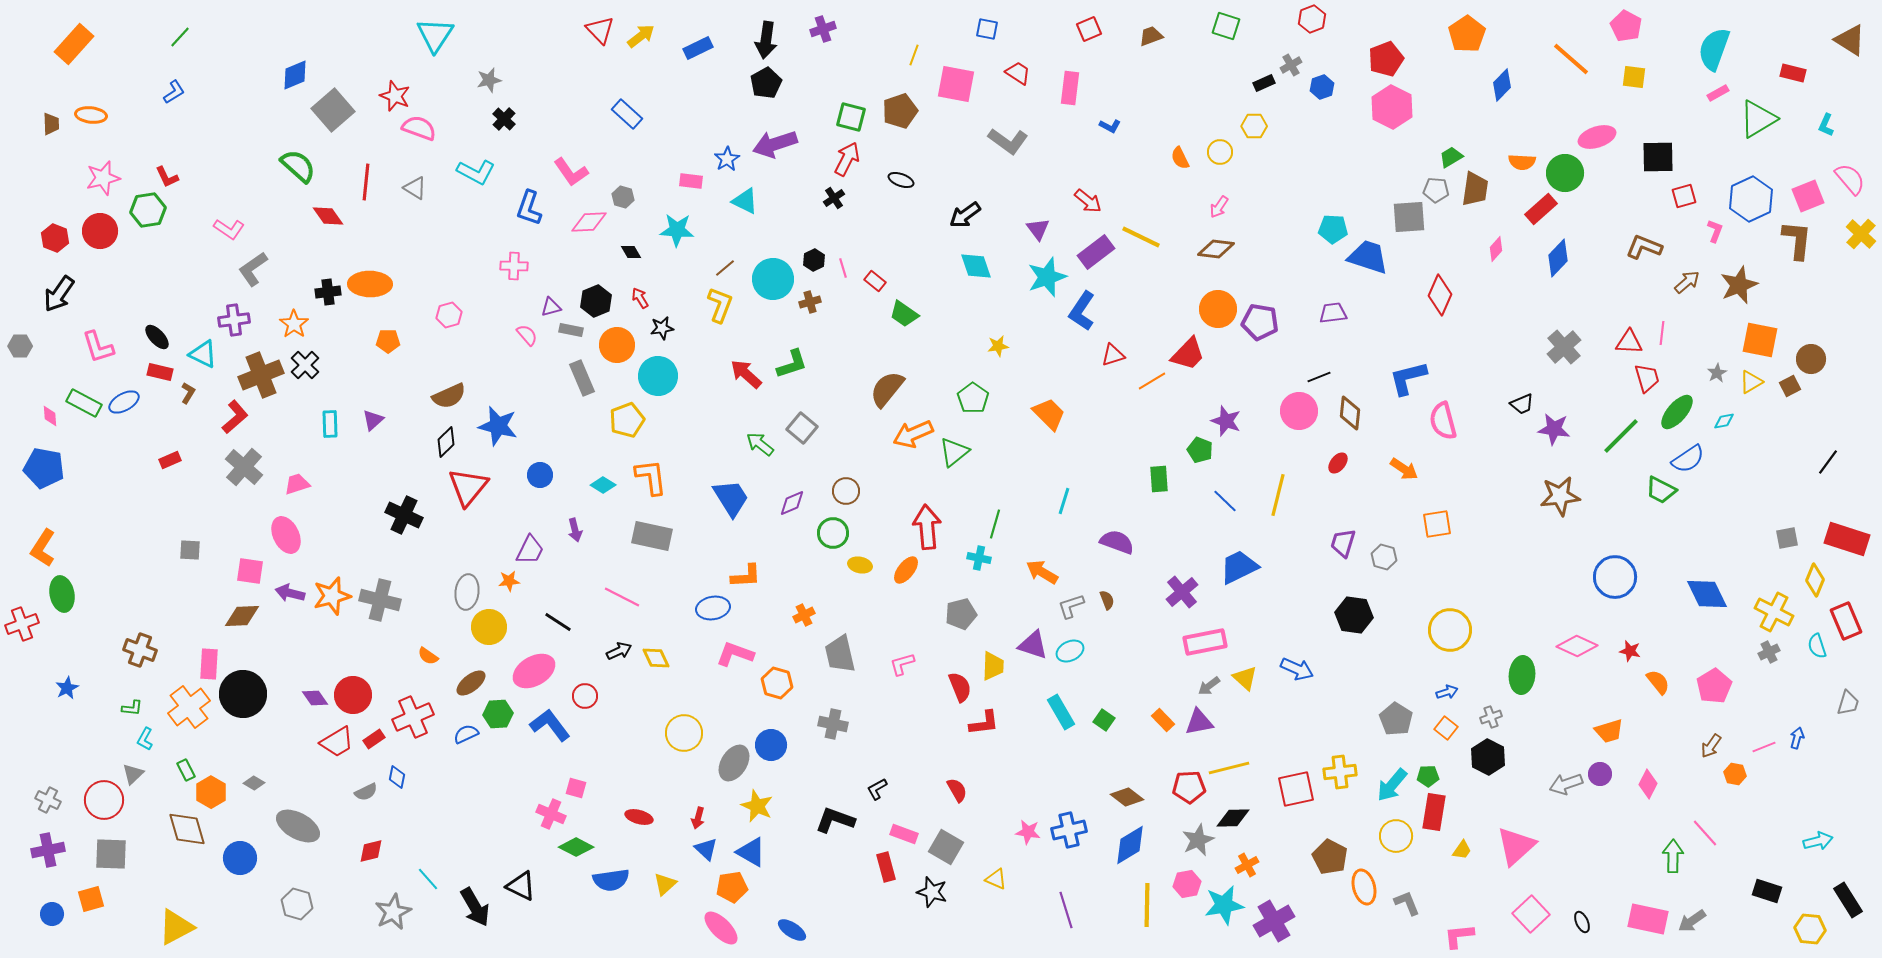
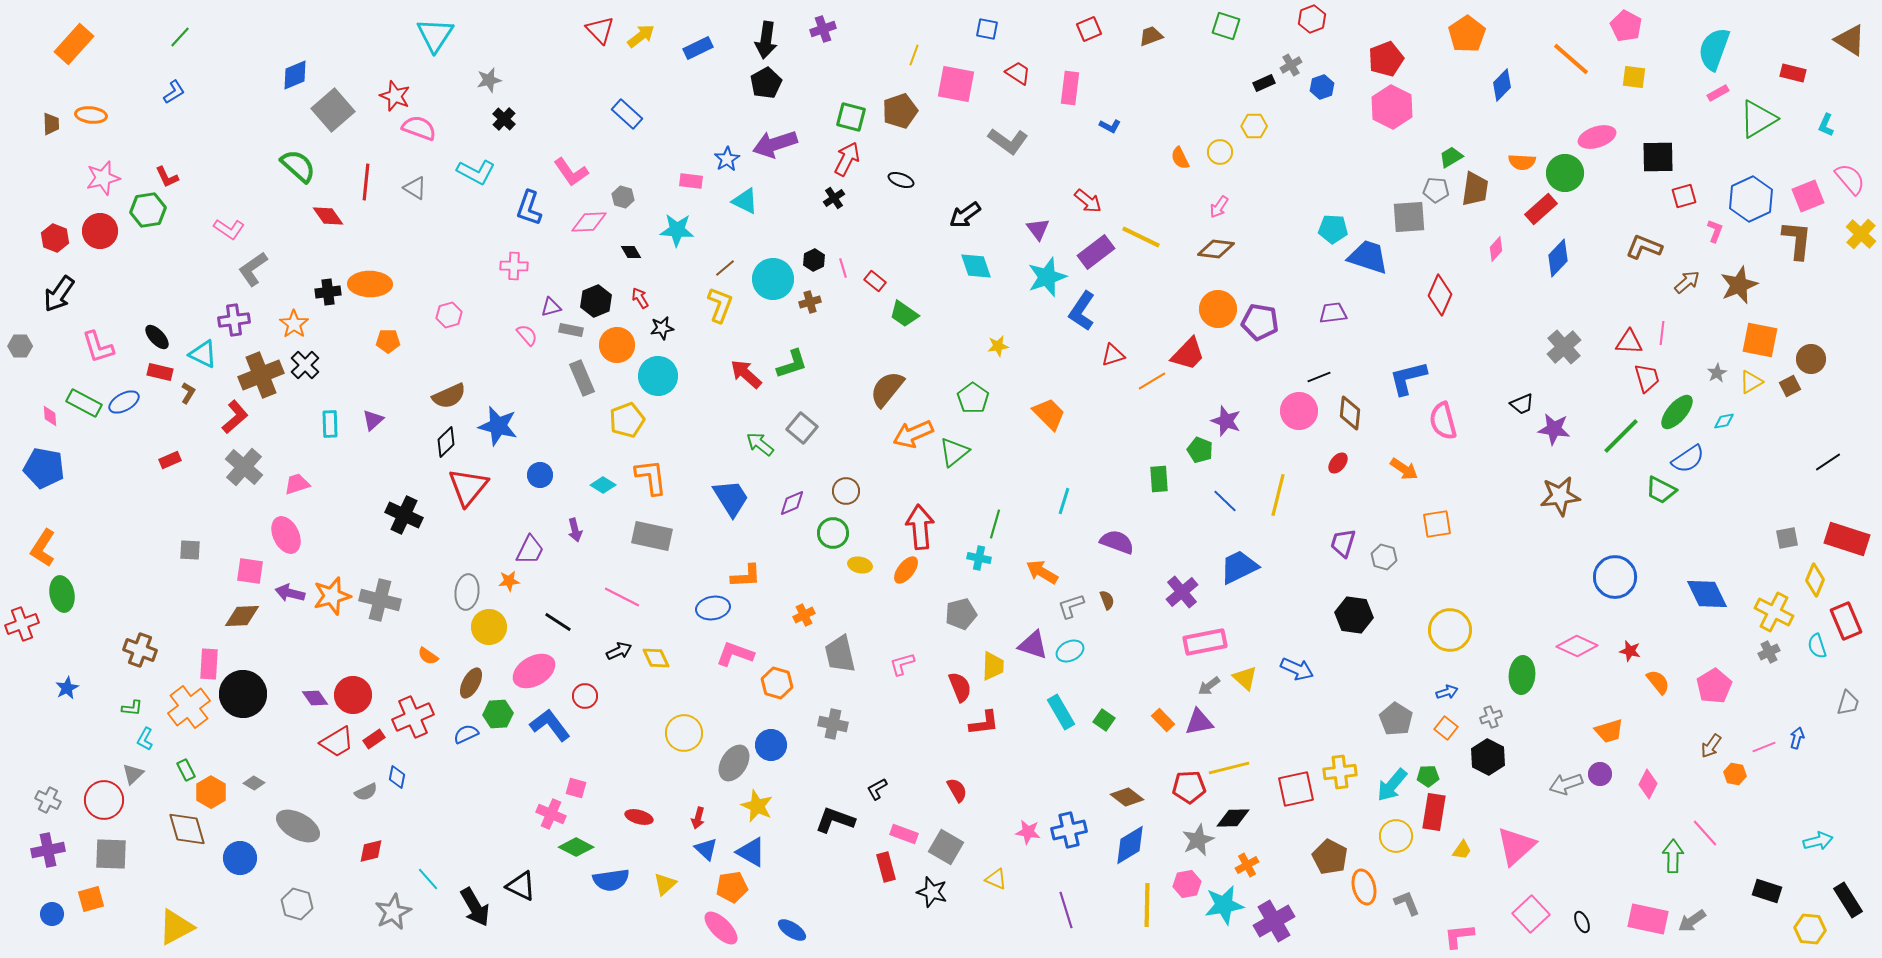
black line at (1828, 462): rotated 20 degrees clockwise
red arrow at (927, 527): moved 7 px left
brown ellipse at (471, 683): rotated 24 degrees counterclockwise
